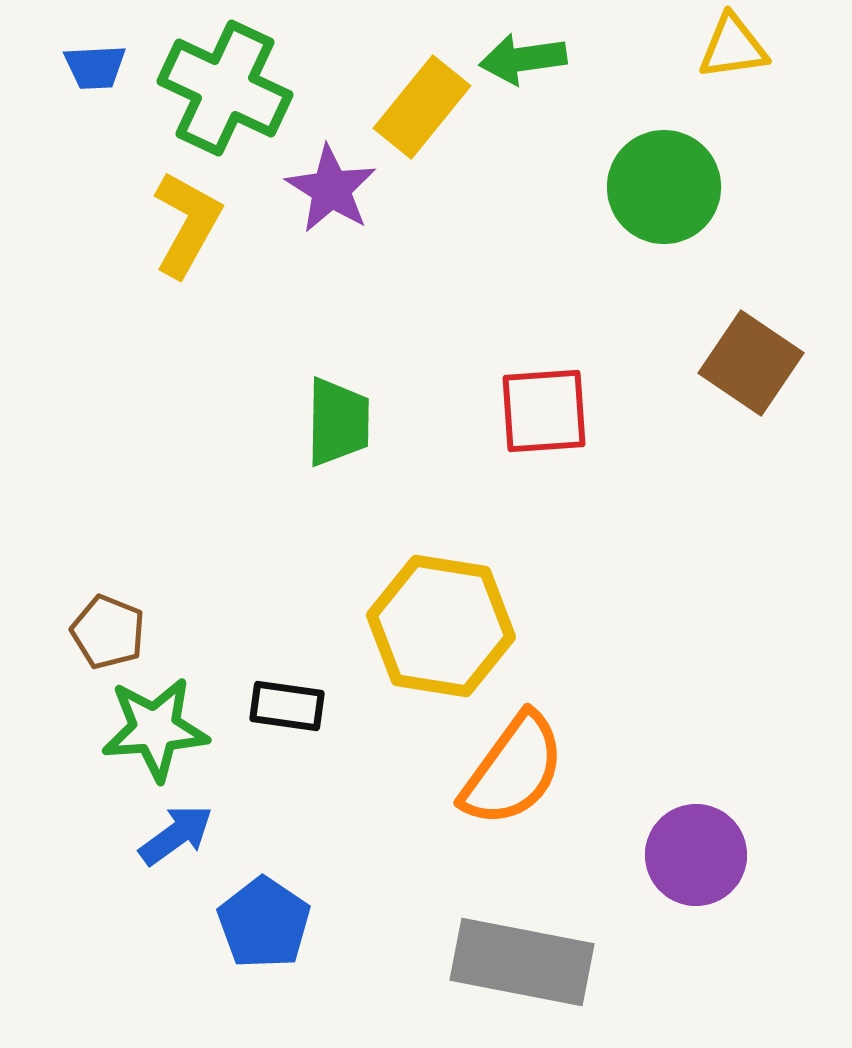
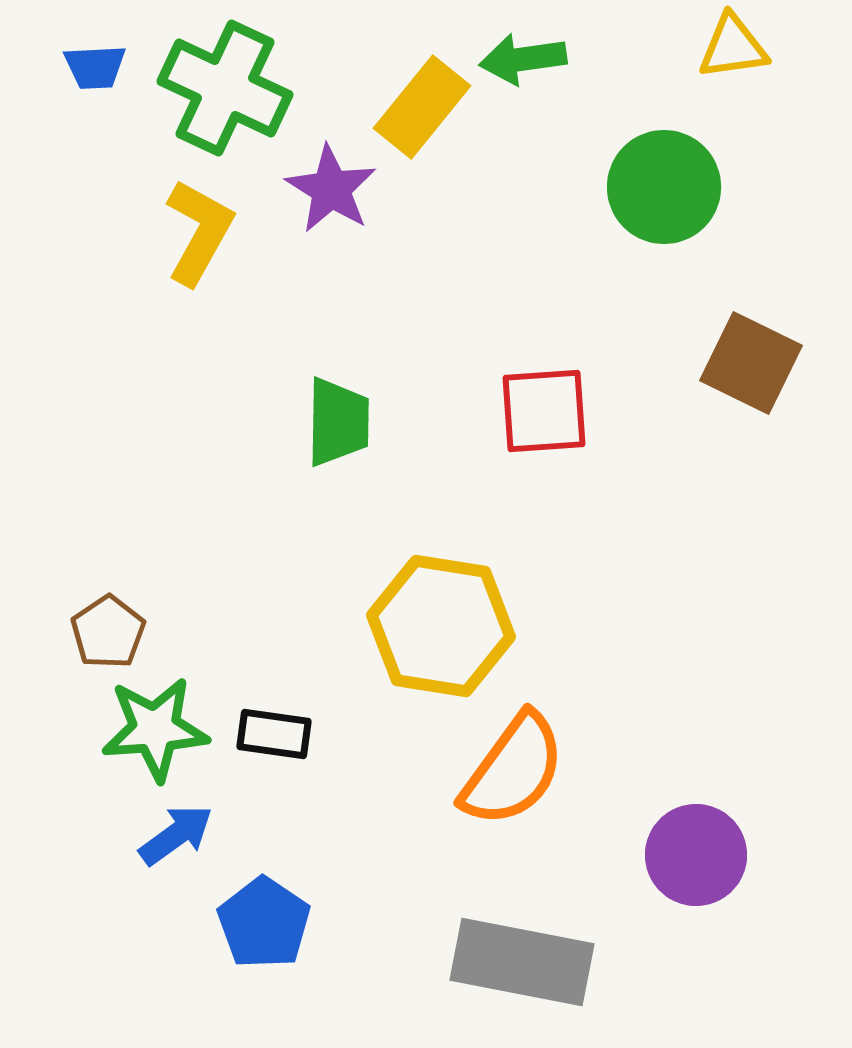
yellow L-shape: moved 12 px right, 8 px down
brown square: rotated 8 degrees counterclockwise
brown pentagon: rotated 16 degrees clockwise
black rectangle: moved 13 px left, 28 px down
